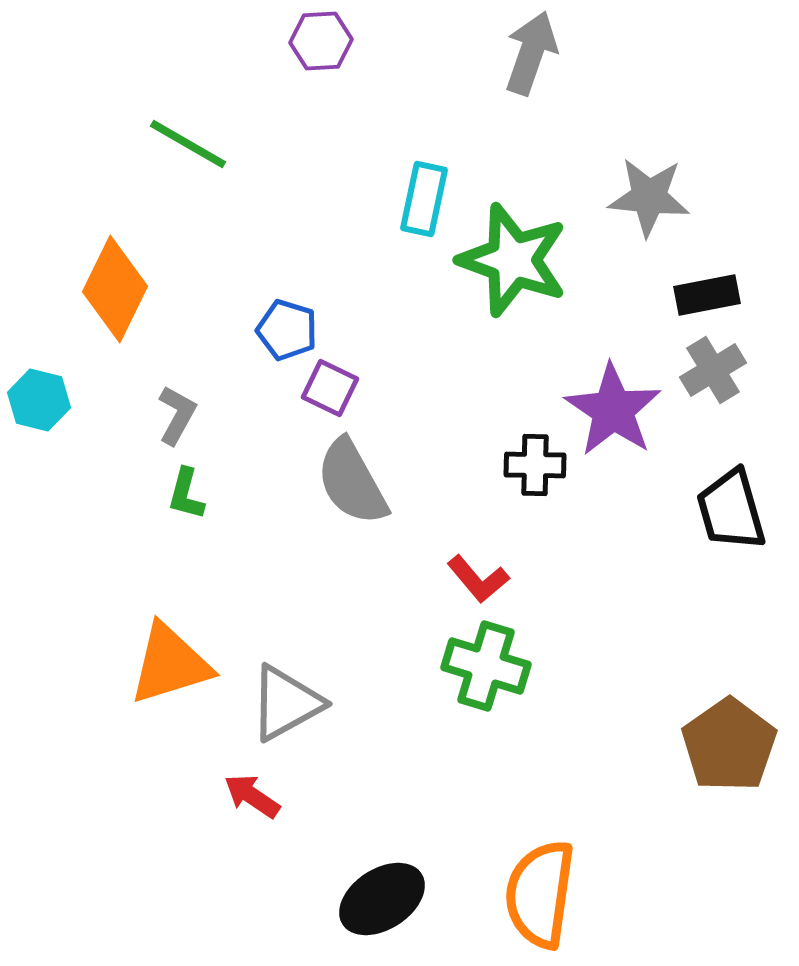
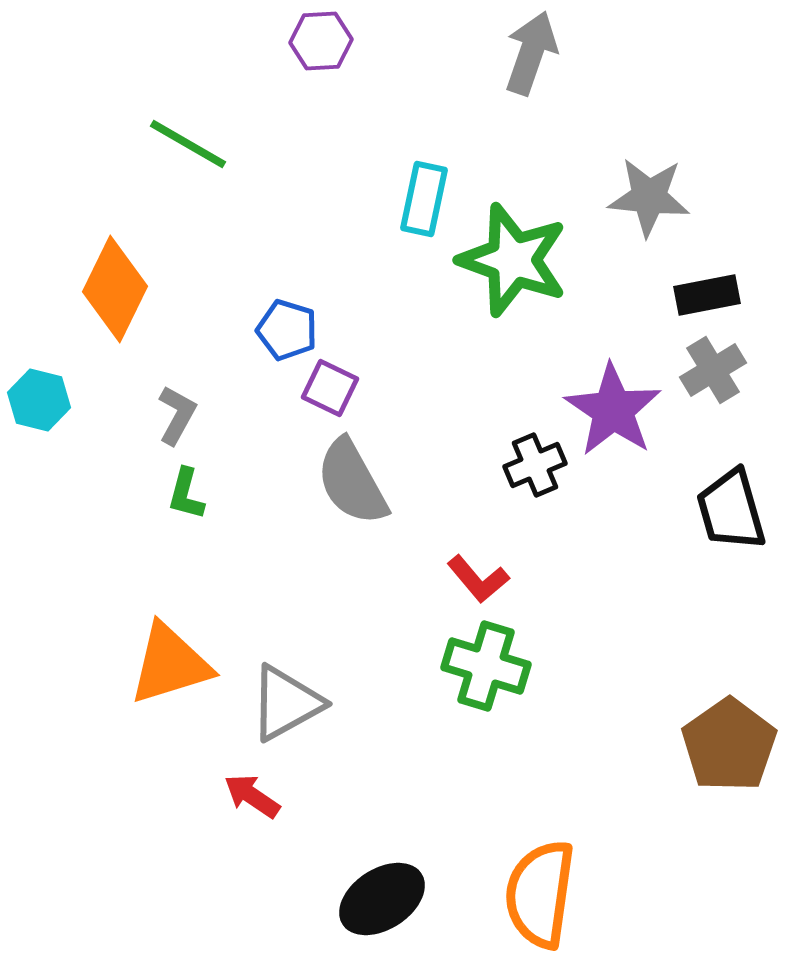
black cross: rotated 24 degrees counterclockwise
